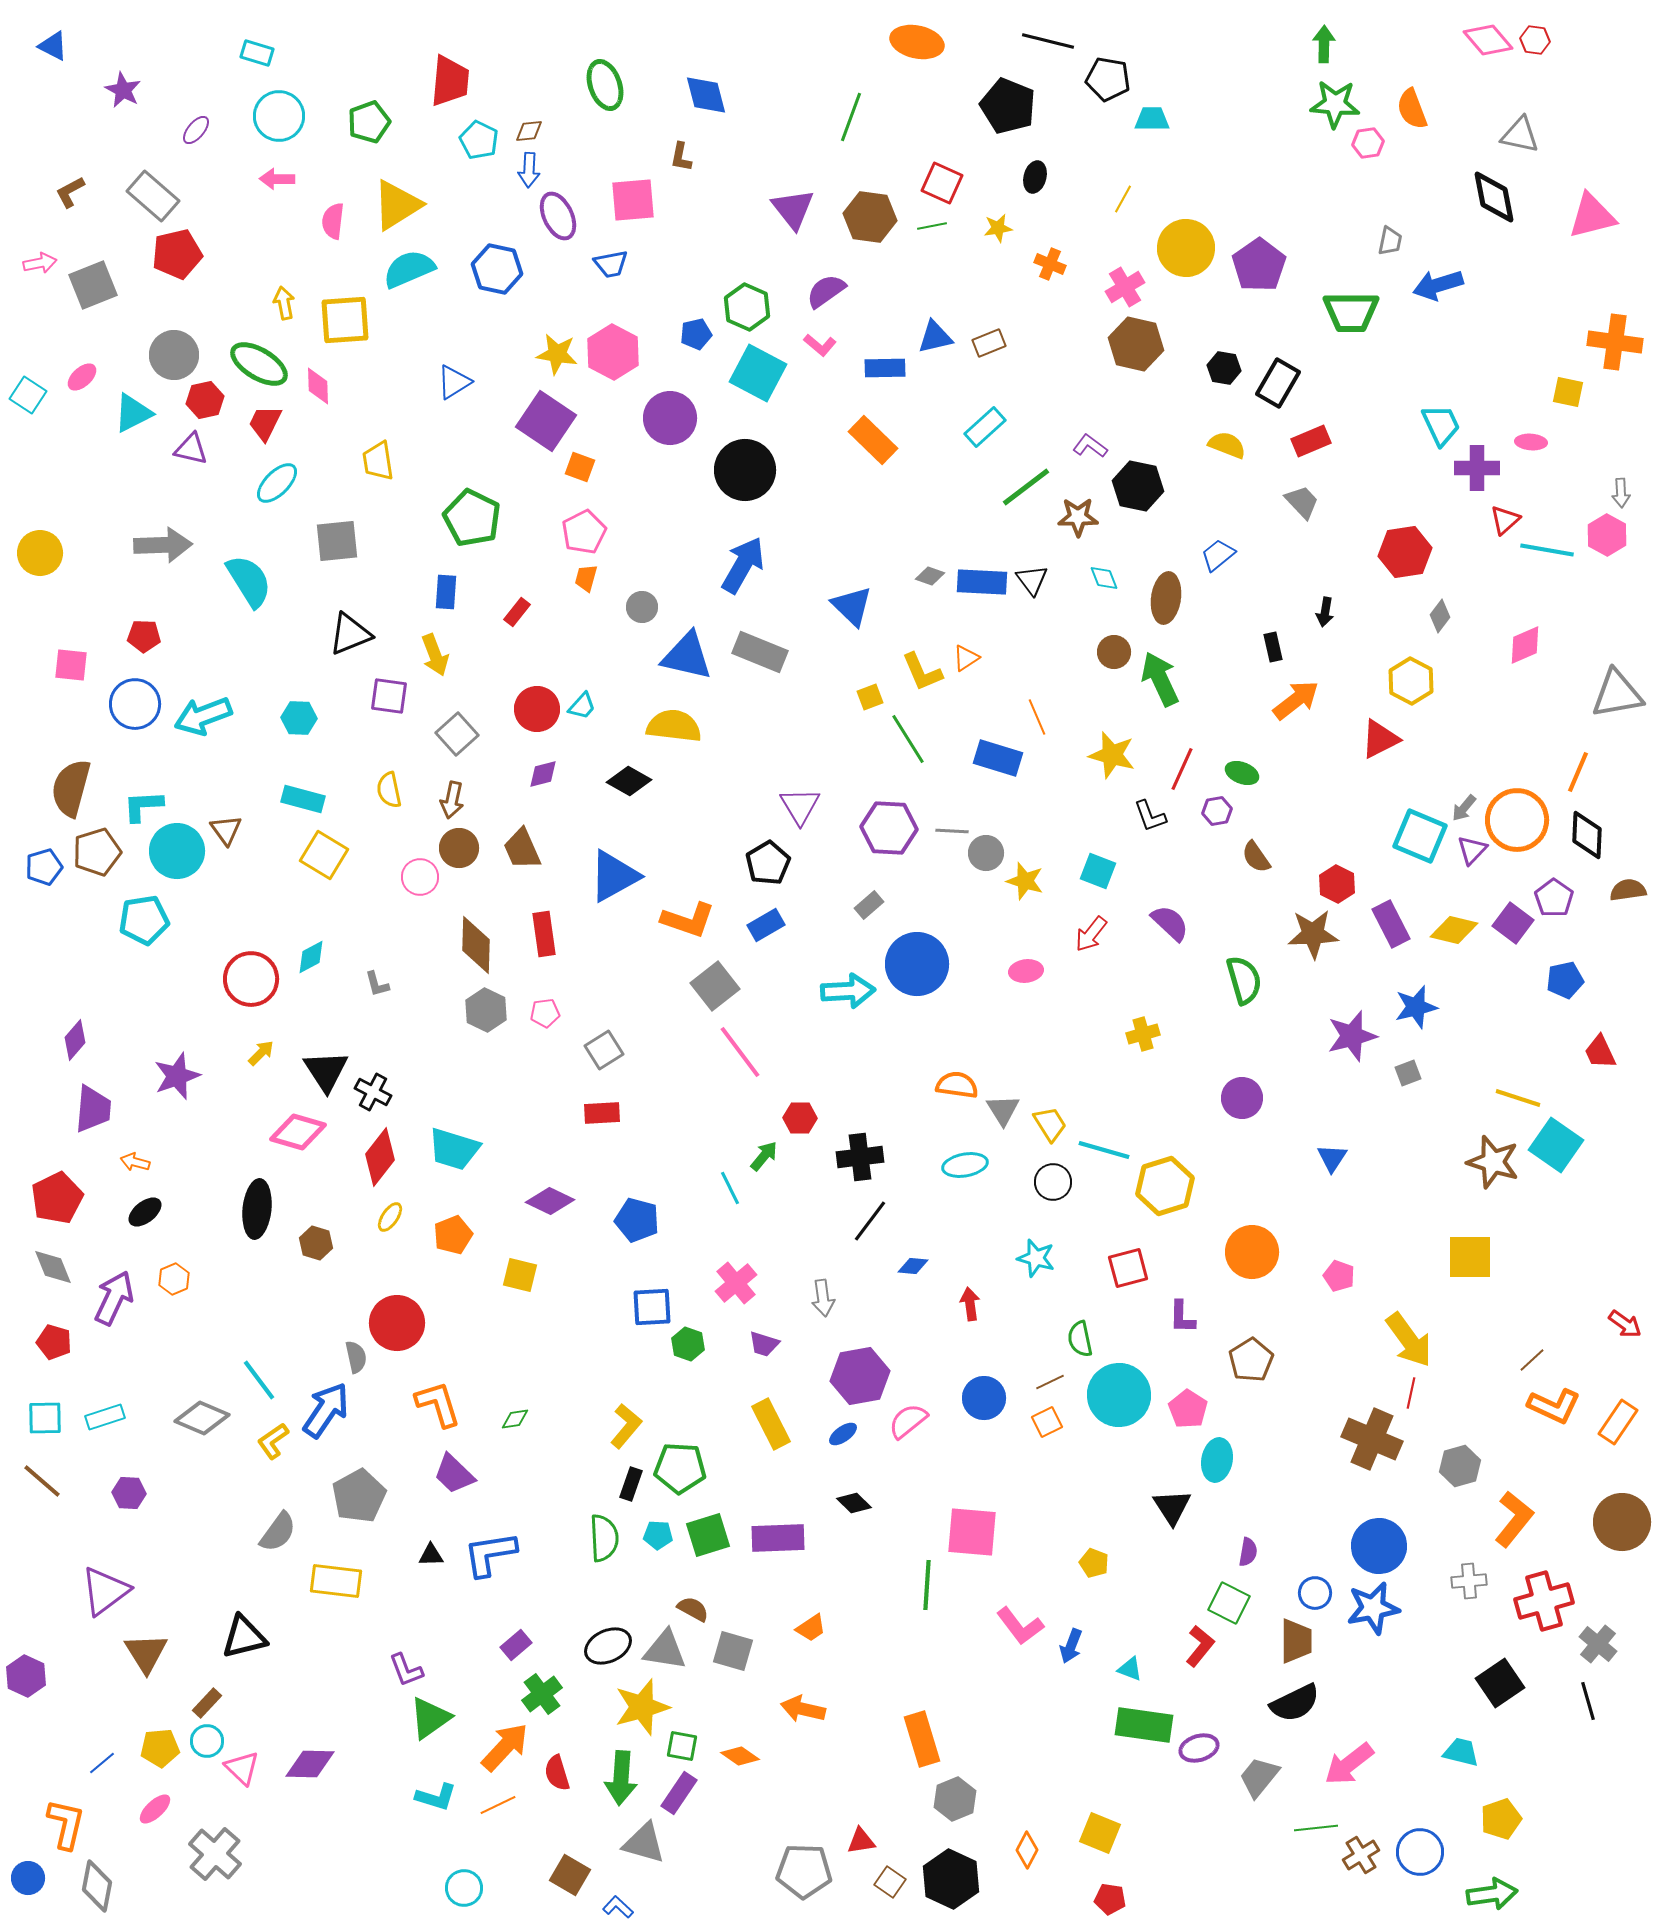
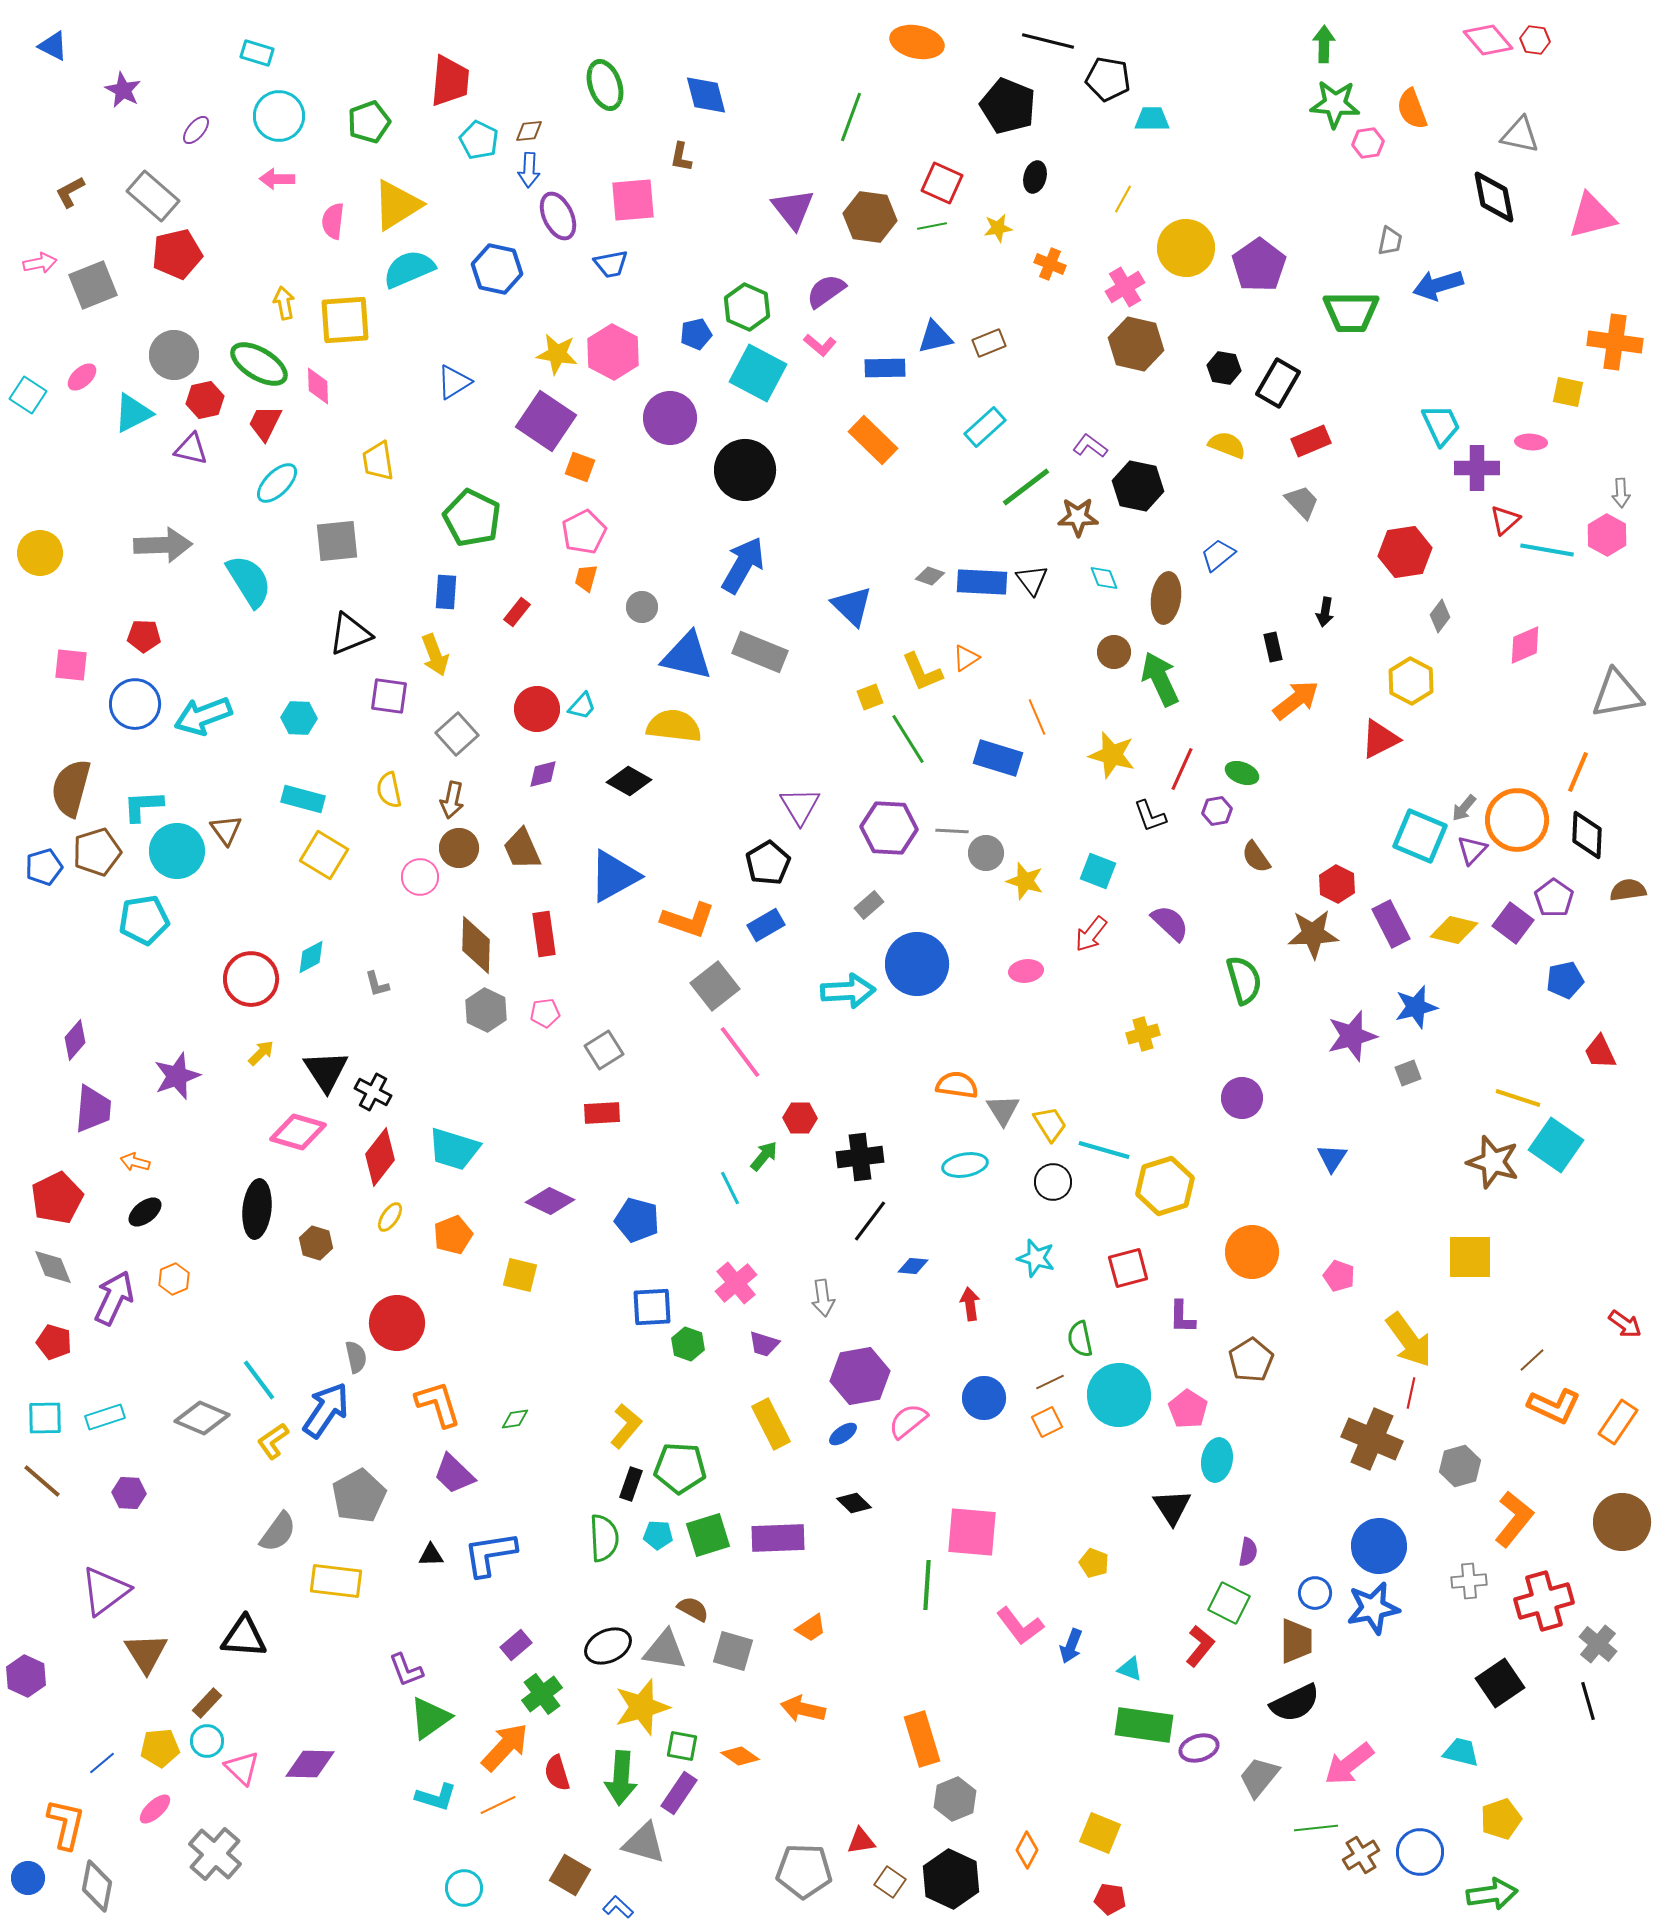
black triangle at (244, 1637): rotated 18 degrees clockwise
